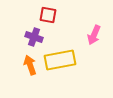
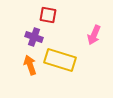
yellow rectangle: rotated 28 degrees clockwise
